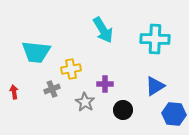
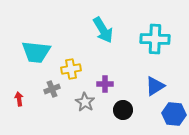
red arrow: moved 5 px right, 7 px down
